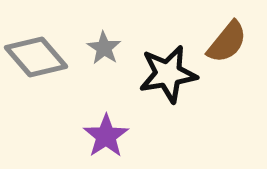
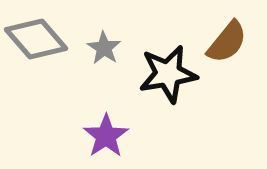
gray diamond: moved 18 px up
